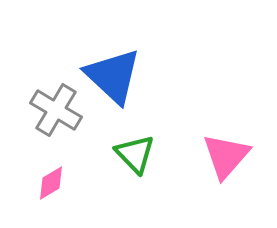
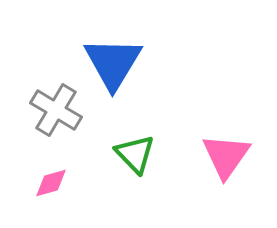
blue triangle: moved 13 px up; rotated 18 degrees clockwise
pink triangle: rotated 6 degrees counterclockwise
pink diamond: rotated 15 degrees clockwise
